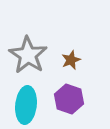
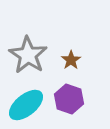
brown star: rotated 12 degrees counterclockwise
cyan ellipse: rotated 45 degrees clockwise
